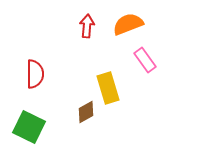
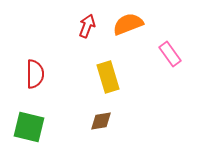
red arrow: rotated 15 degrees clockwise
pink rectangle: moved 25 px right, 6 px up
yellow rectangle: moved 11 px up
brown diamond: moved 15 px right, 9 px down; rotated 20 degrees clockwise
green square: rotated 12 degrees counterclockwise
